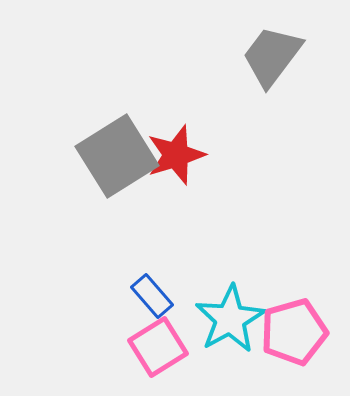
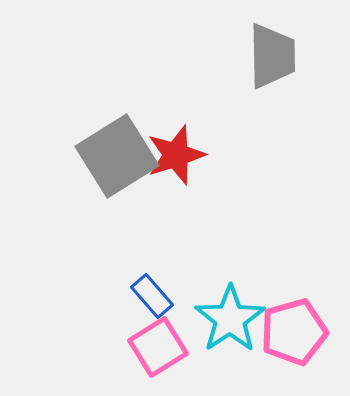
gray trapezoid: rotated 142 degrees clockwise
cyan star: rotated 4 degrees counterclockwise
